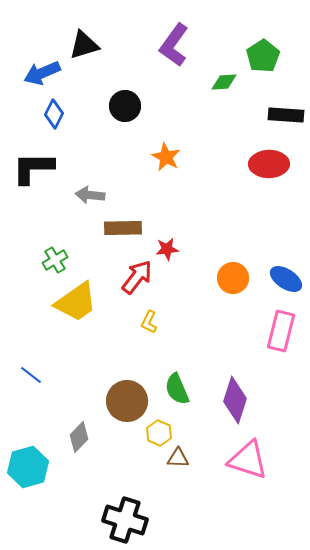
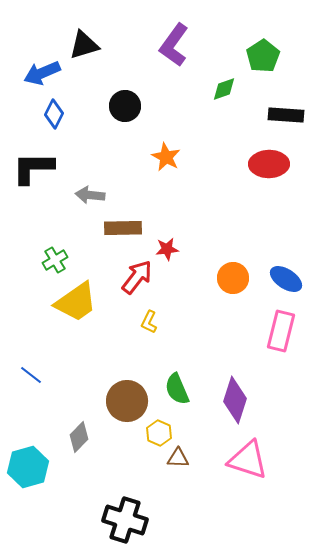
green diamond: moved 7 px down; rotated 16 degrees counterclockwise
